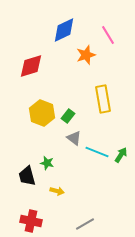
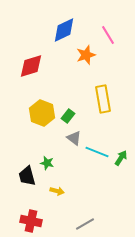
green arrow: moved 3 px down
